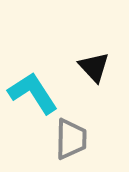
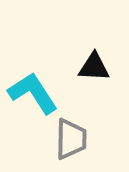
black triangle: rotated 44 degrees counterclockwise
